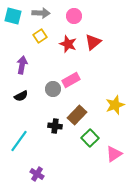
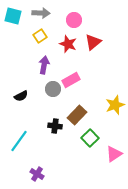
pink circle: moved 4 px down
purple arrow: moved 22 px right
